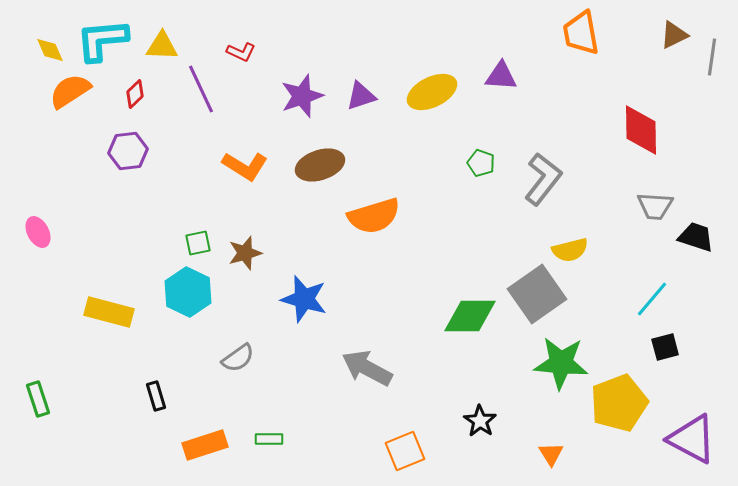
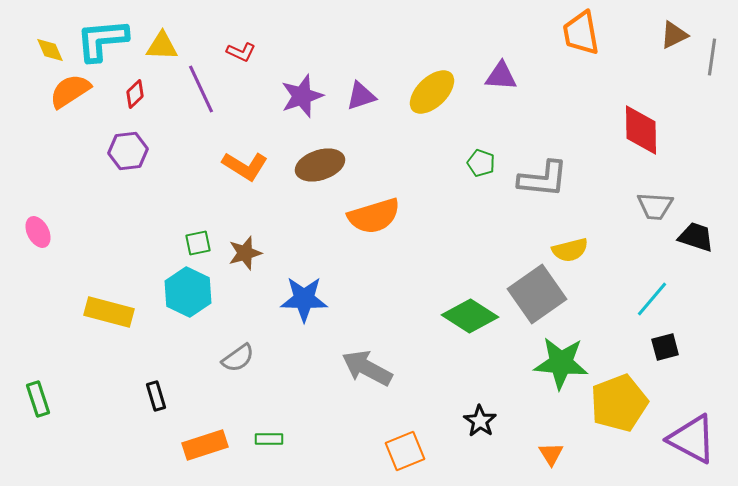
yellow ellipse at (432, 92): rotated 18 degrees counterclockwise
gray L-shape at (543, 179): rotated 58 degrees clockwise
blue star at (304, 299): rotated 15 degrees counterclockwise
green diamond at (470, 316): rotated 32 degrees clockwise
